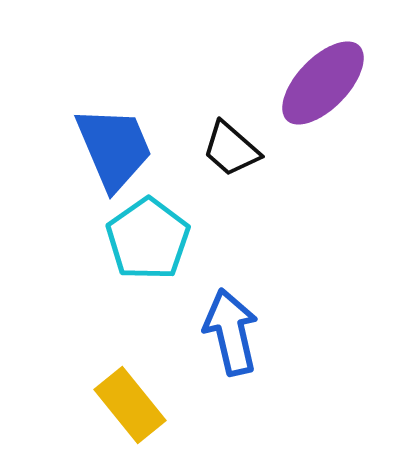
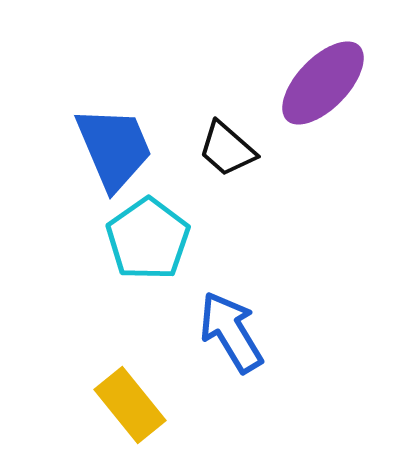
black trapezoid: moved 4 px left
blue arrow: rotated 18 degrees counterclockwise
